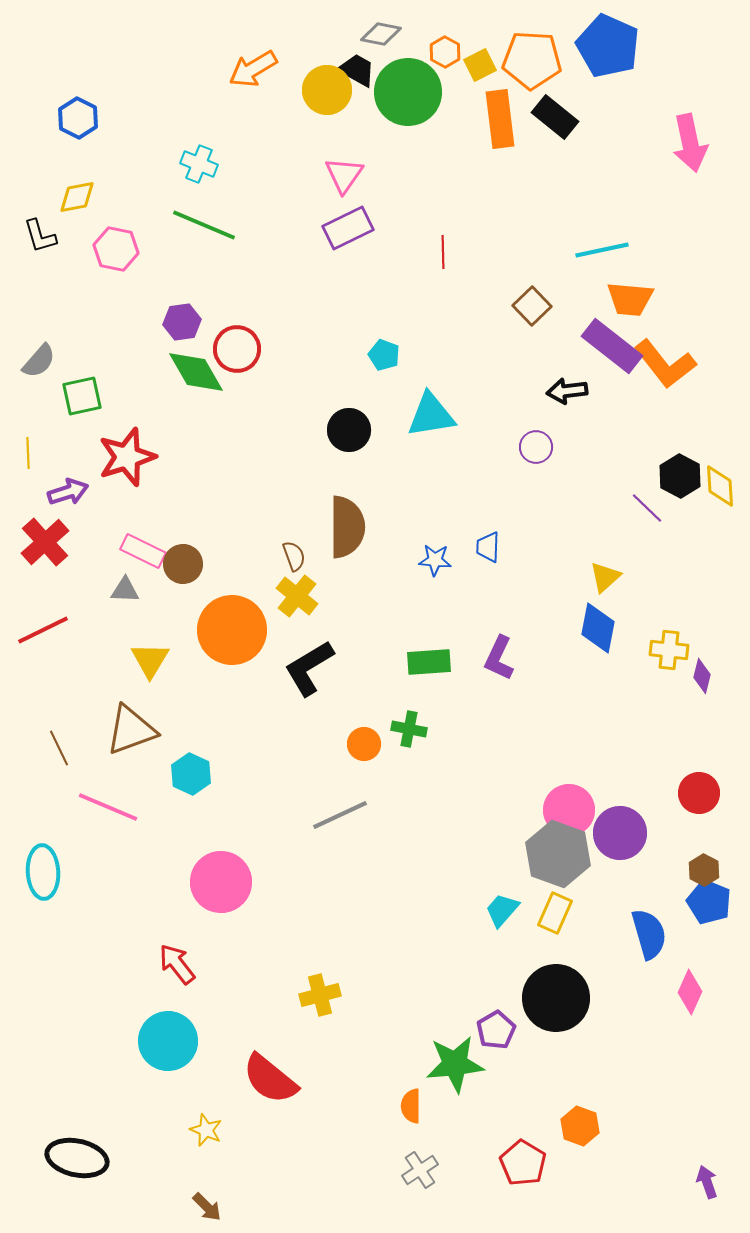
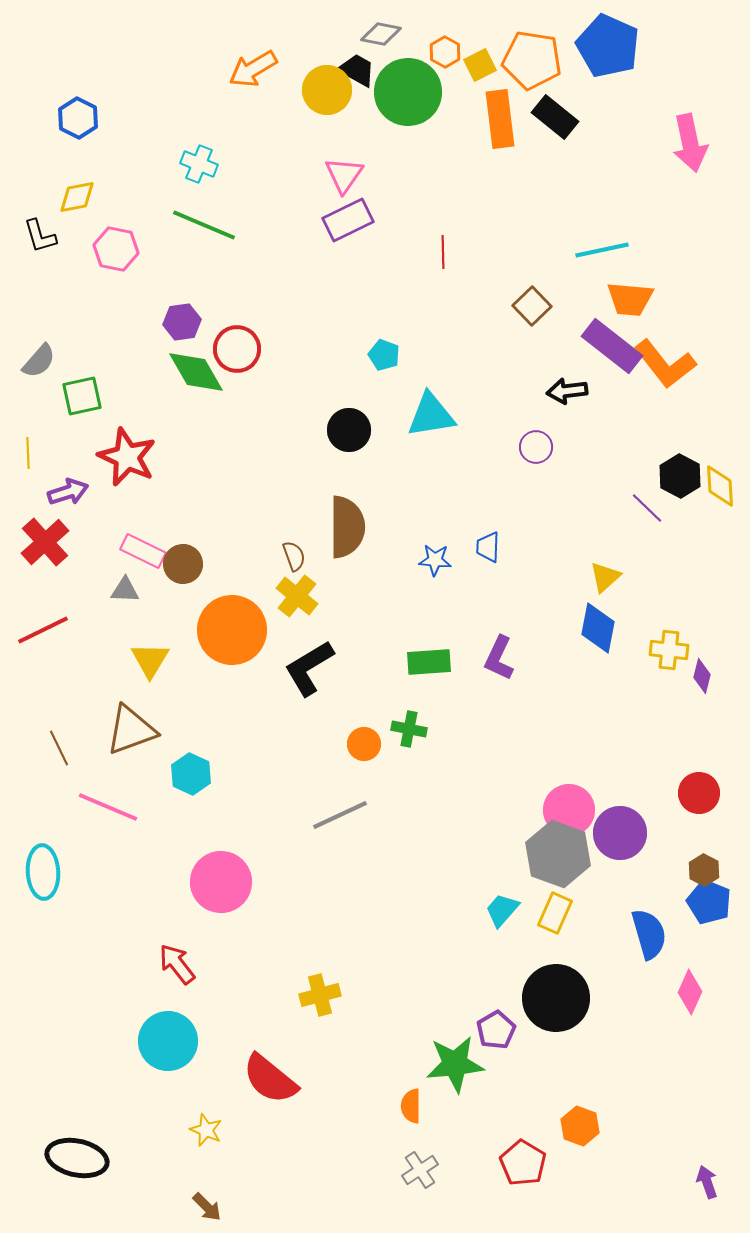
orange pentagon at (532, 60): rotated 6 degrees clockwise
purple rectangle at (348, 228): moved 8 px up
red star at (127, 457): rotated 30 degrees counterclockwise
